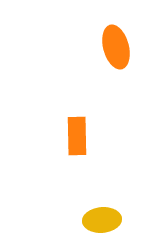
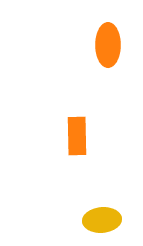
orange ellipse: moved 8 px left, 2 px up; rotated 15 degrees clockwise
